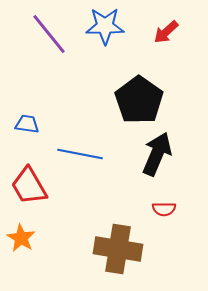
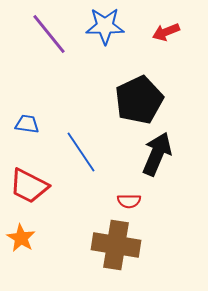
red arrow: rotated 20 degrees clockwise
black pentagon: rotated 12 degrees clockwise
blue line: moved 1 px right, 2 px up; rotated 45 degrees clockwise
red trapezoid: rotated 33 degrees counterclockwise
red semicircle: moved 35 px left, 8 px up
brown cross: moved 2 px left, 4 px up
